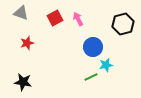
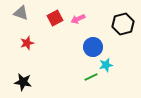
pink arrow: rotated 88 degrees counterclockwise
